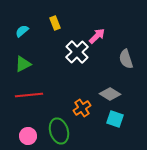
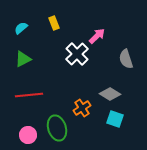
yellow rectangle: moved 1 px left
cyan semicircle: moved 1 px left, 3 px up
white cross: moved 2 px down
green triangle: moved 5 px up
green ellipse: moved 2 px left, 3 px up
pink circle: moved 1 px up
